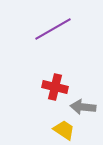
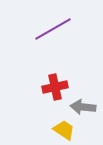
red cross: rotated 25 degrees counterclockwise
